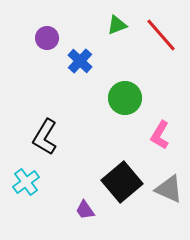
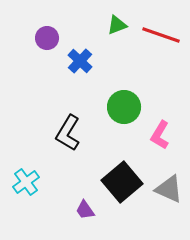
red line: rotated 30 degrees counterclockwise
green circle: moved 1 px left, 9 px down
black L-shape: moved 23 px right, 4 px up
